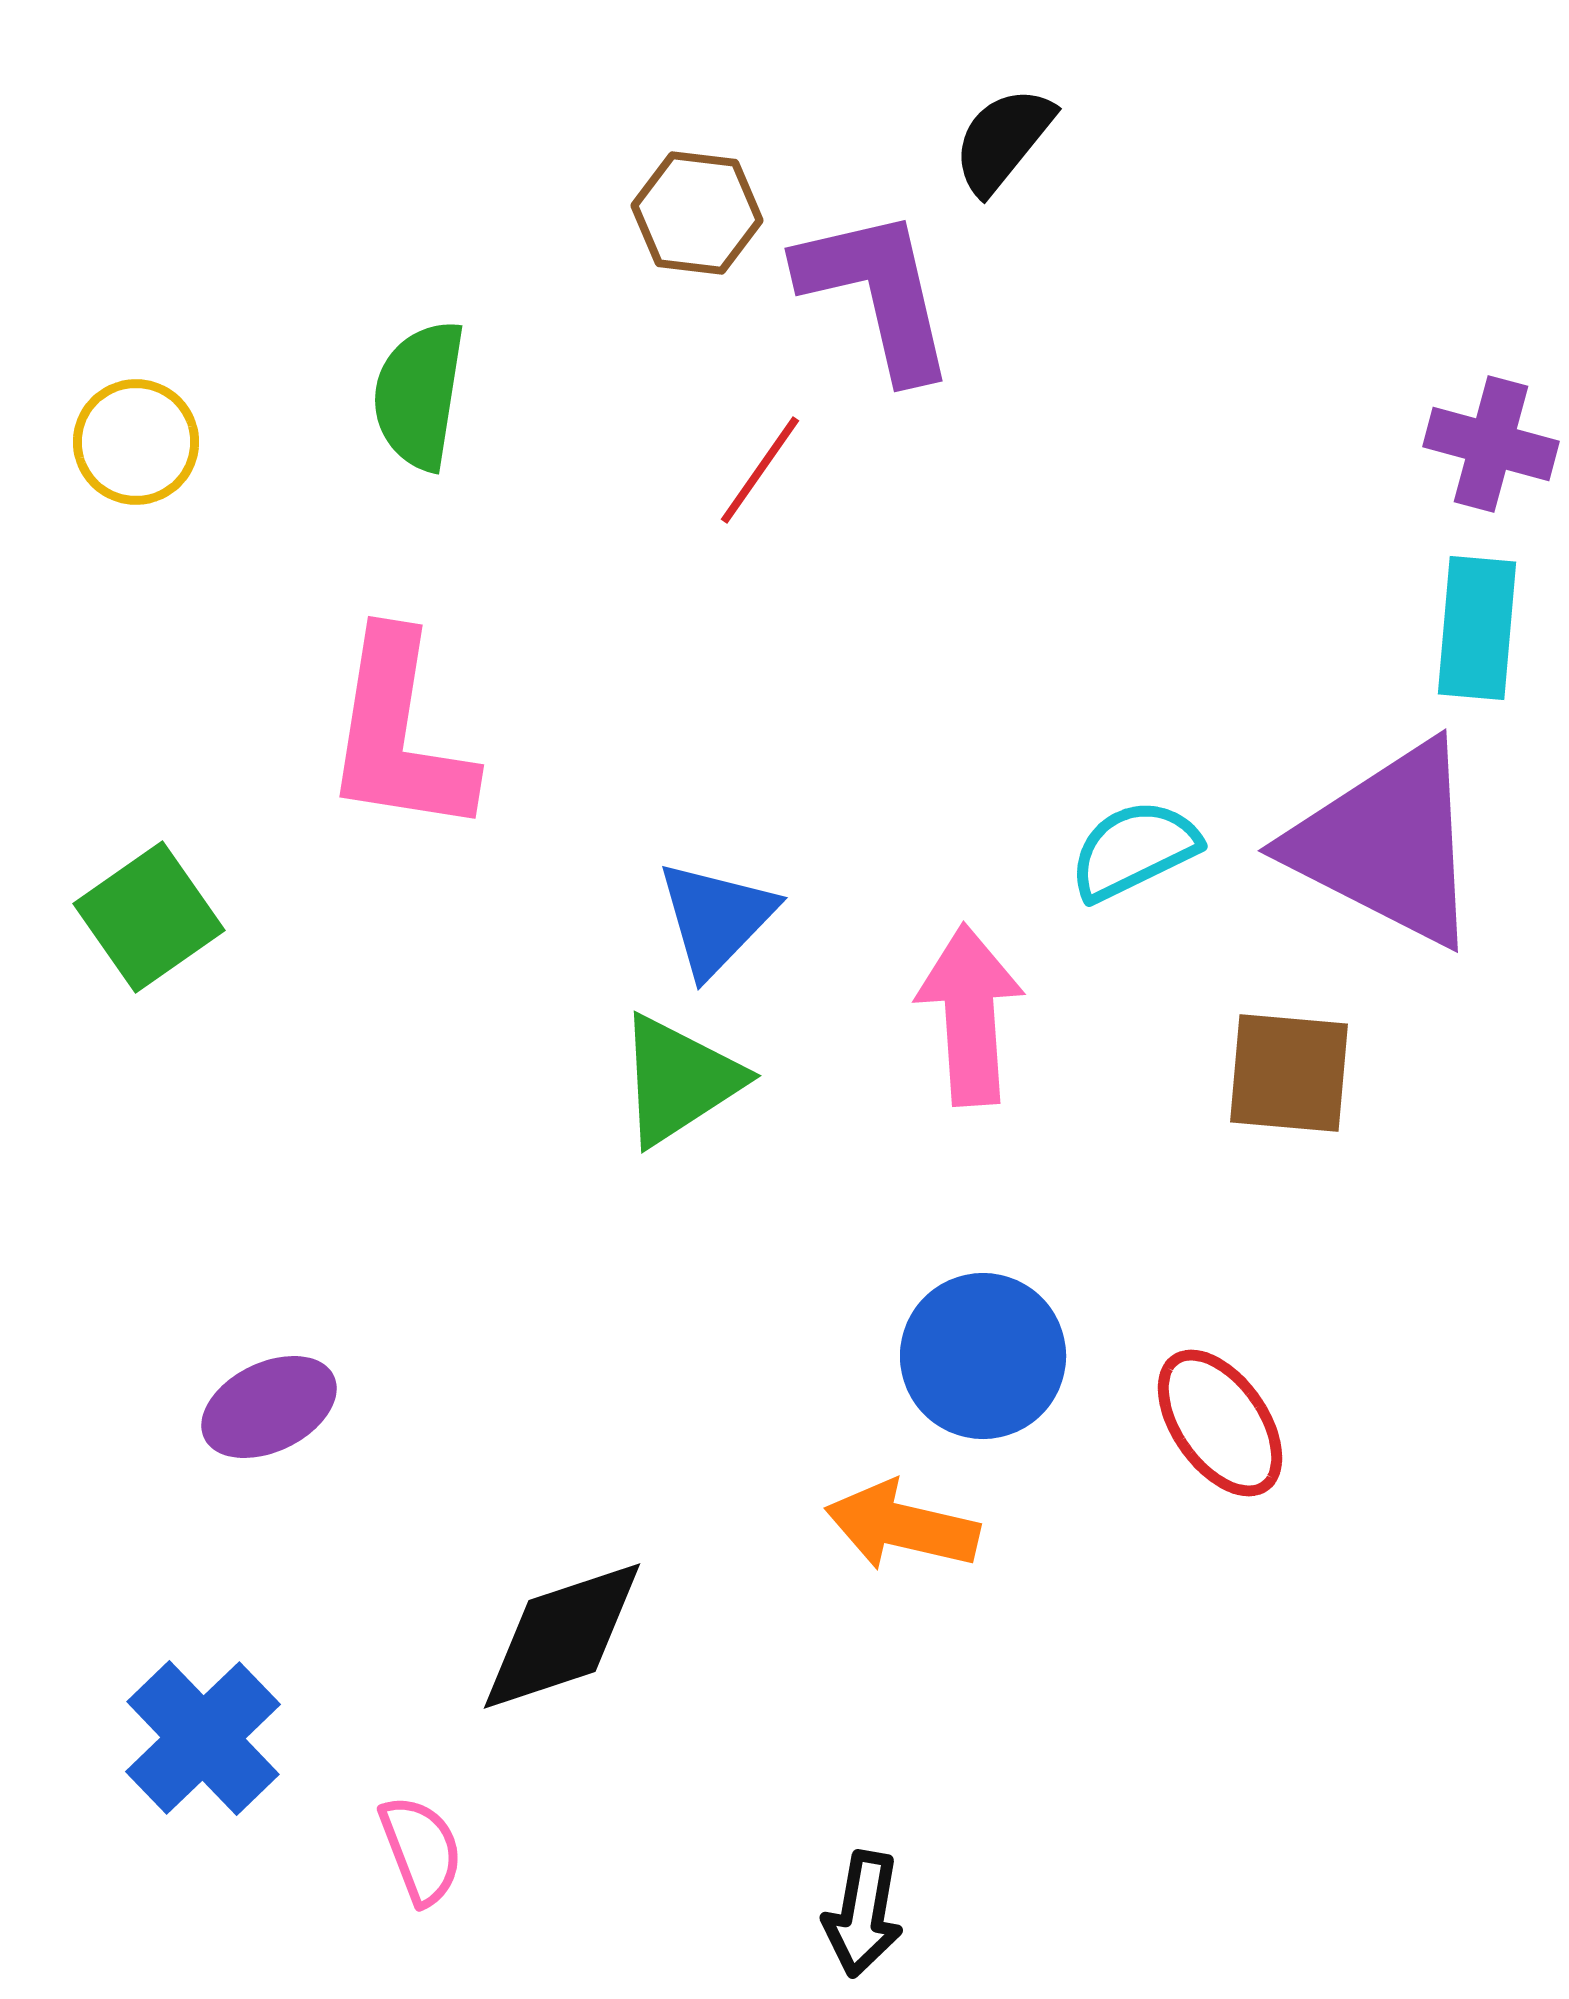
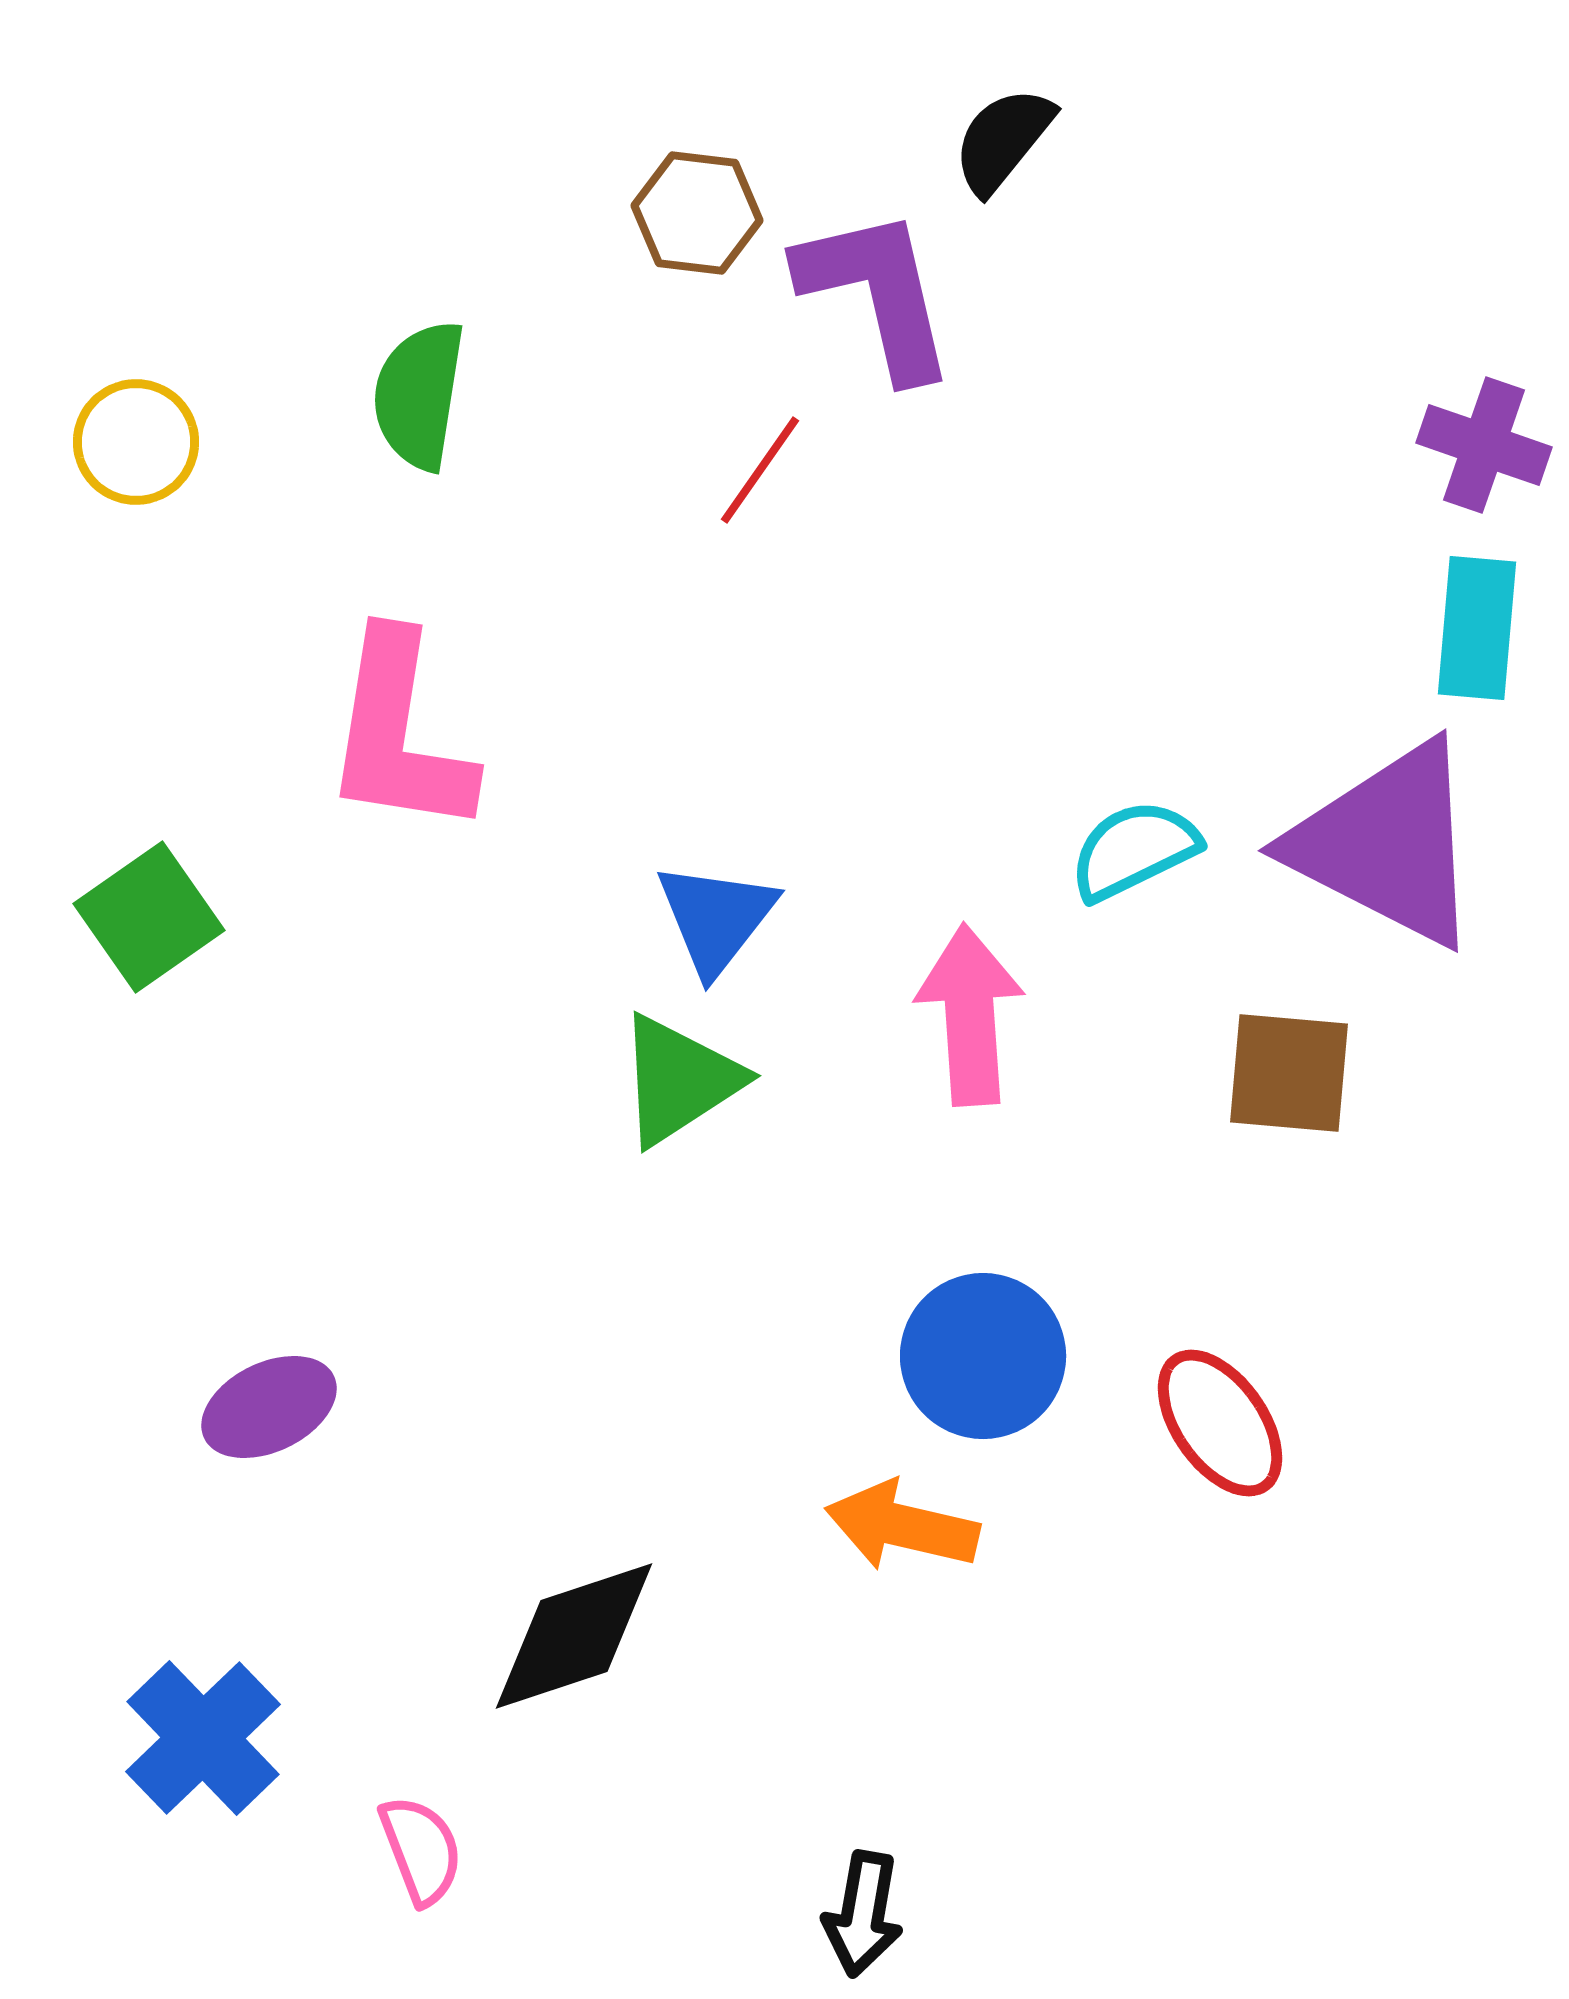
purple cross: moved 7 px left, 1 px down; rotated 4 degrees clockwise
blue triangle: rotated 6 degrees counterclockwise
black diamond: moved 12 px right
